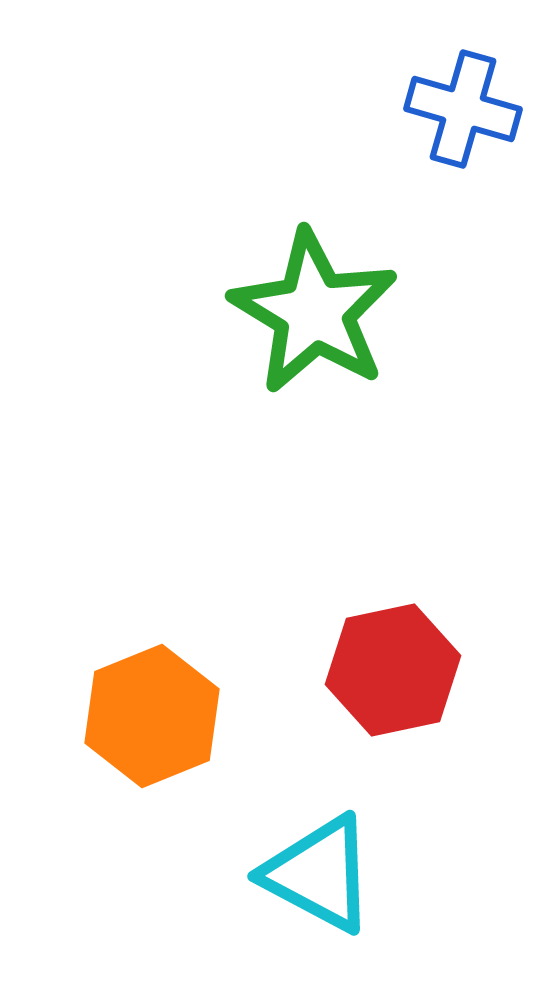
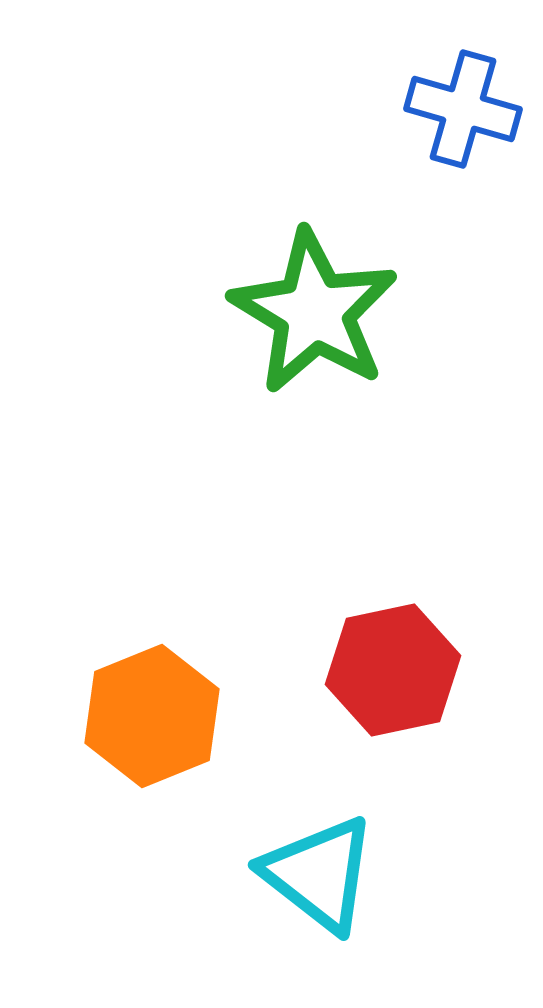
cyan triangle: rotated 10 degrees clockwise
